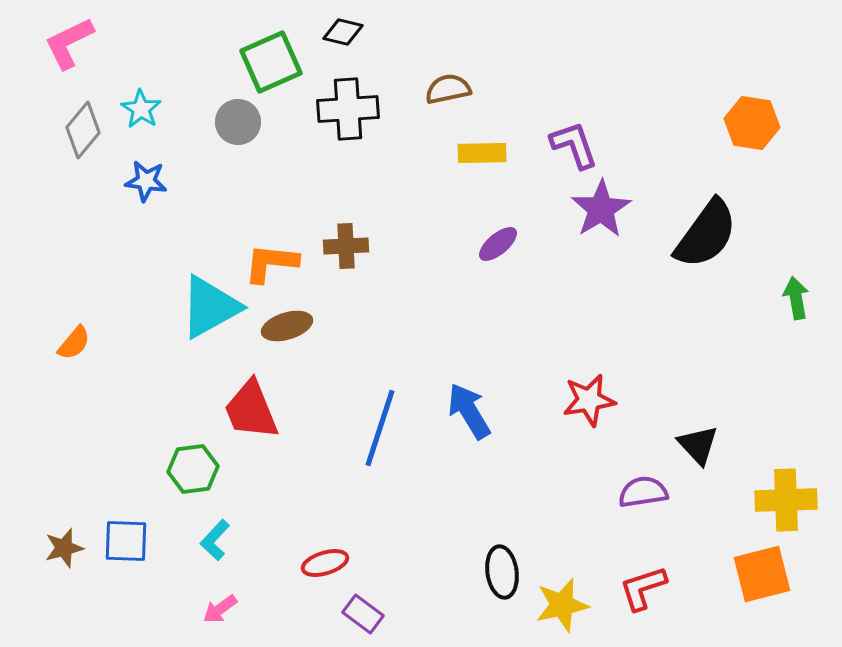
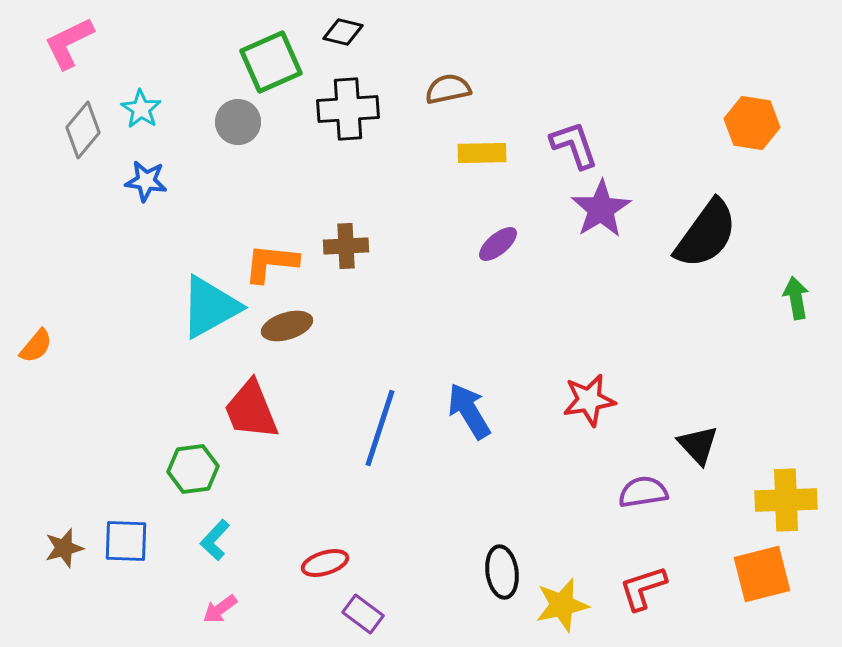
orange semicircle: moved 38 px left, 3 px down
